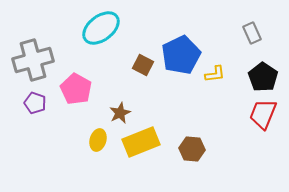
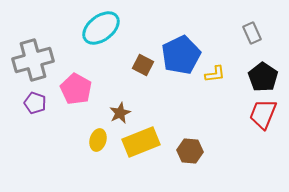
brown hexagon: moved 2 px left, 2 px down
